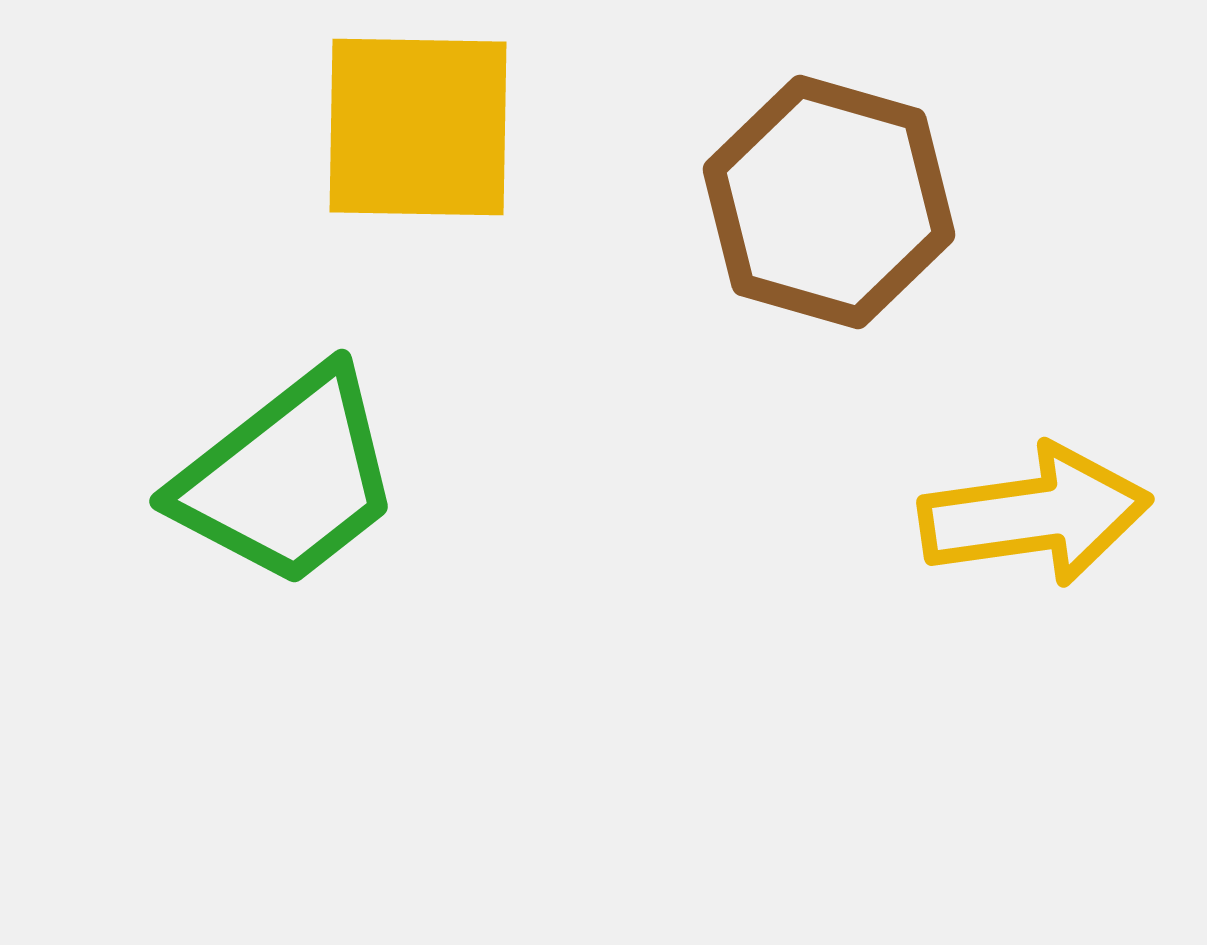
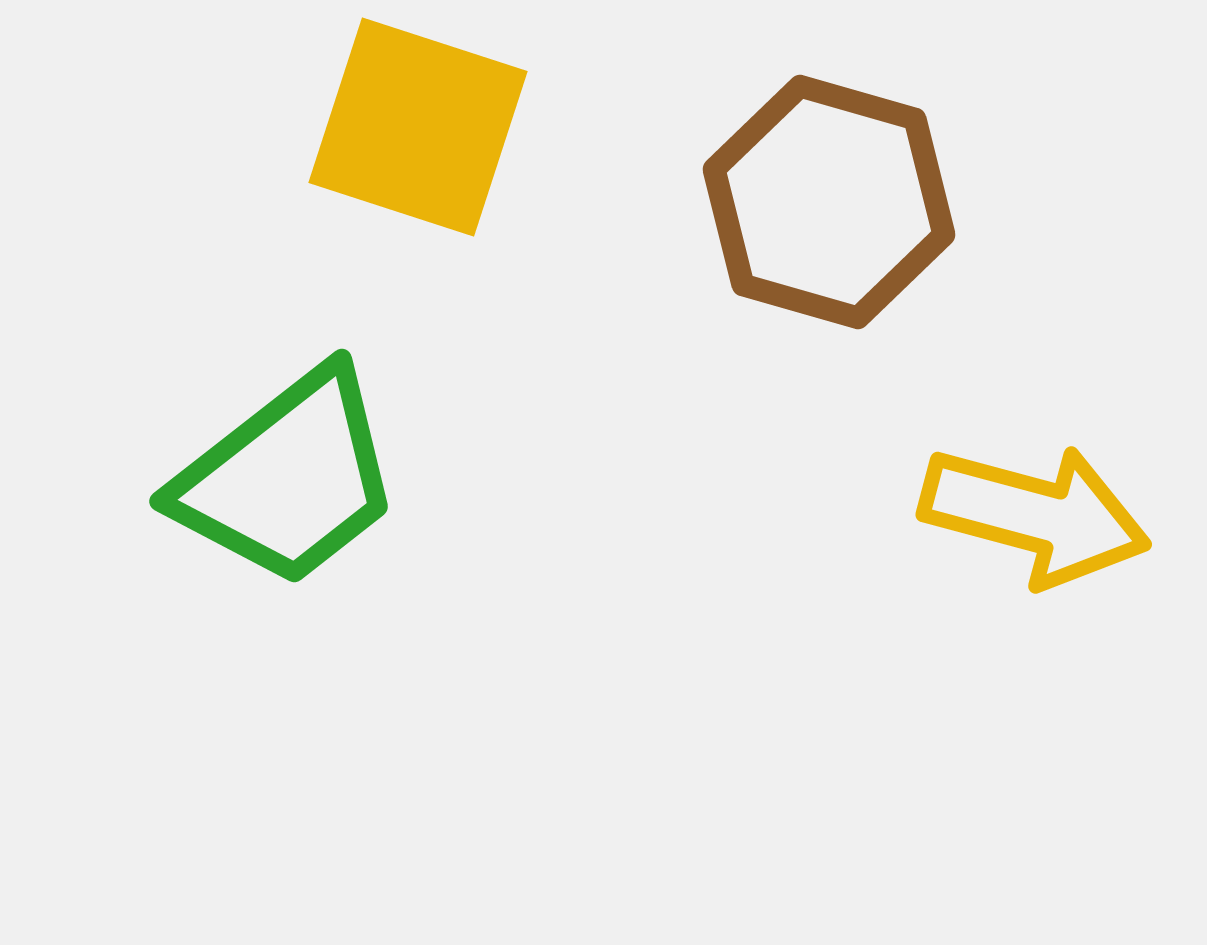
yellow square: rotated 17 degrees clockwise
yellow arrow: rotated 23 degrees clockwise
